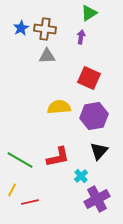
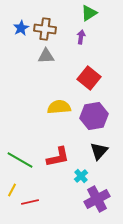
gray triangle: moved 1 px left
red square: rotated 15 degrees clockwise
